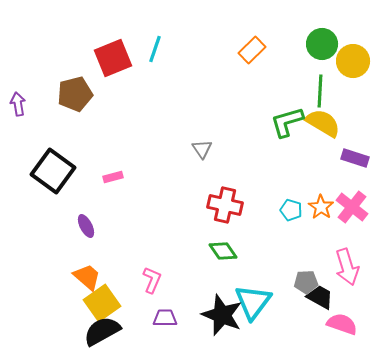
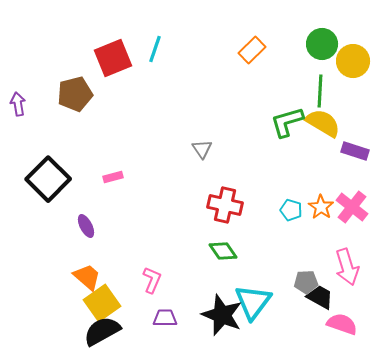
purple rectangle: moved 7 px up
black square: moved 5 px left, 8 px down; rotated 9 degrees clockwise
